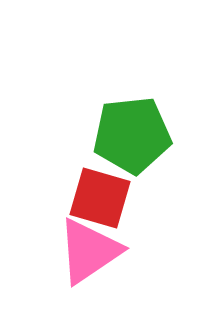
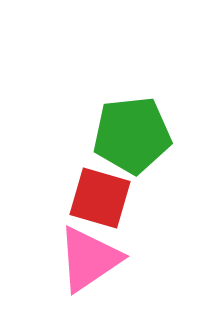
pink triangle: moved 8 px down
